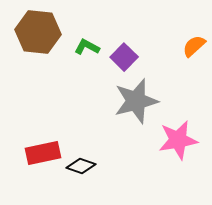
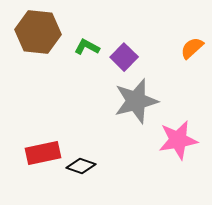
orange semicircle: moved 2 px left, 2 px down
